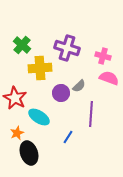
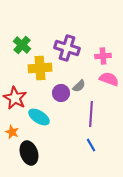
pink cross: rotated 21 degrees counterclockwise
pink semicircle: moved 1 px down
orange star: moved 5 px left, 1 px up; rotated 24 degrees counterclockwise
blue line: moved 23 px right, 8 px down; rotated 64 degrees counterclockwise
